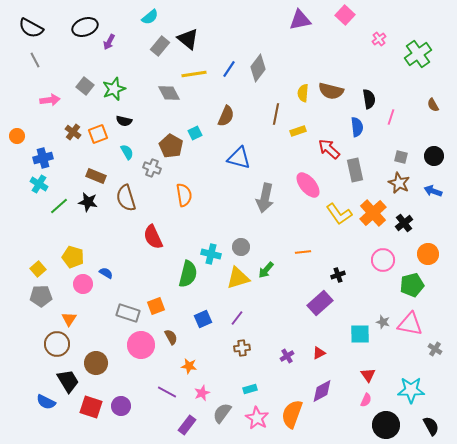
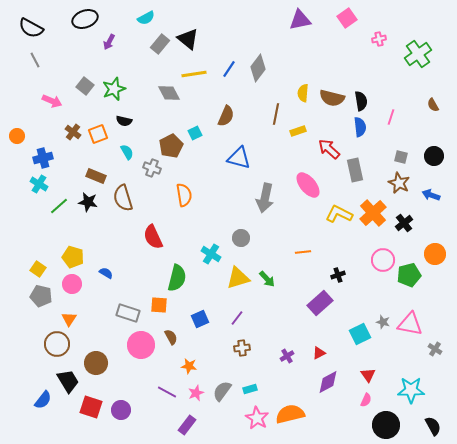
pink square at (345, 15): moved 2 px right, 3 px down; rotated 12 degrees clockwise
cyan semicircle at (150, 17): moved 4 px left, 1 px down; rotated 12 degrees clockwise
black ellipse at (85, 27): moved 8 px up
pink cross at (379, 39): rotated 24 degrees clockwise
gray rectangle at (160, 46): moved 2 px up
brown semicircle at (331, 91): moved 1 px right, 7 px down
black semicircle at (369, 99): moved 8 px left, 2 px down
pink arrow at (50, 100): moved 2 px right, 1 px down; rotated 30 degrees clockwise
blue semicircle at (357, 127): moved 3 px right
brown pentagon at (171, 146): rotated 15 degrees clockwise
blue arrow at (433, 191): moved 2 px left, 4 px down
brown semicircle at (126, 198): moved 3 px left
yellow L-shape at (339, 214): rotated 152 degrees clockwise
gray circle at (241, 247): moved 9 px up
cyan cross at (211, 254): rotated 18 degrees clockwise
orange circle at (428, 254): moved 7 px right
yellow square at (38, 269): rotated 14 degrees counterclockwise
green arrow at (266, 270): moved 1 px right, 9 px down; rotated 84 degrees counterclockwise
green semicircle at (188, 274): moved 11 px left, 4 px down
pink circle at (83, 284): moved 11 px left
green pentagon at (412, 285): moved 3 px left, 10 px up
gray pentagon at (41, 296): rotated 15 degrees clockwise
orange square at (156, 306): moved 3 px right, 1 px up; rotated 24 degrees clockwise
blue square at (203, 319): moved 3 px left
cyan square at (360, 334): rotated 25 degrees counterclockwise
purple diamond at (322, 391): moved 6 px right, 9 px up
pink star at (202, 393): moved 6 px left
blue semicircle at (46, 402): moved 3 px left, 2 px up; rotated 78 degrees counterclockwise
purple circle at (121, 406): moved 4 px down
gray semicircle at (222, 413): moved 22 px up
orange semicircle at (292, 414): moved 2 px left; rotated 56 degrees clockwise
black semicircle at (431, 426): moved 2 px right
